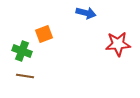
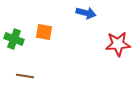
orange square: moved 2 px up; rotated 30 degrees clockwise
green cross: moved 8 px left, 12 px up
